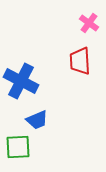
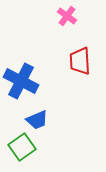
pink cross: moved 22 px left, 7 px up
green square: moved 4 px right; rotated 32 degrees counterclockwise
